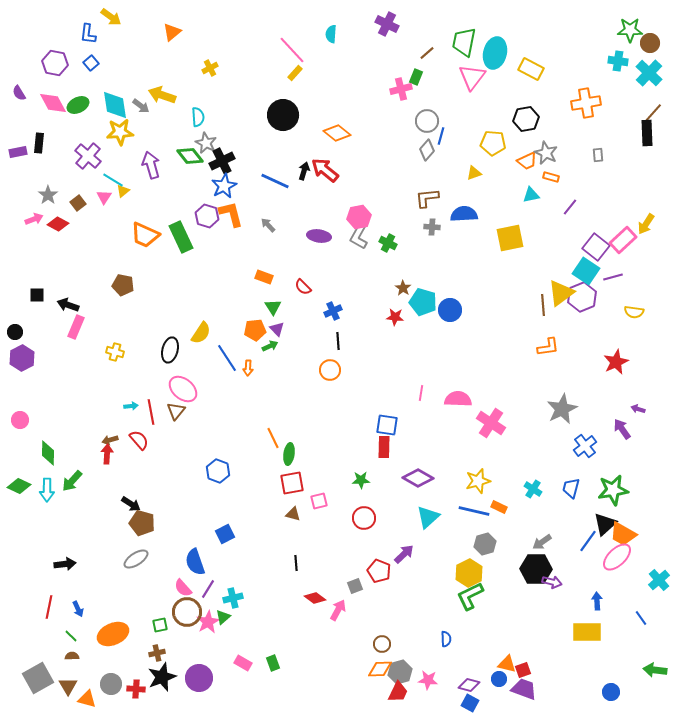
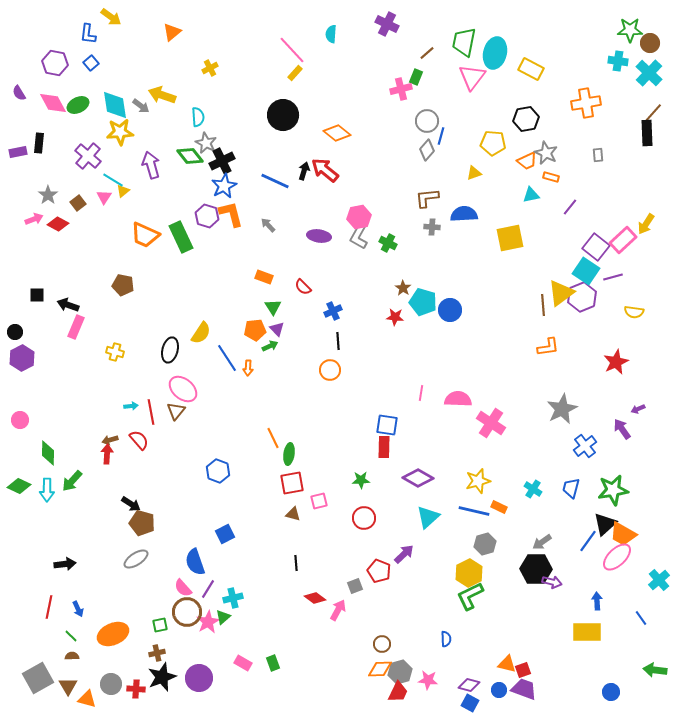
purple arrow at (638, 409): rotated 40 degrees counterclockwise
blue circle at (499, 679): moved 11 px down
